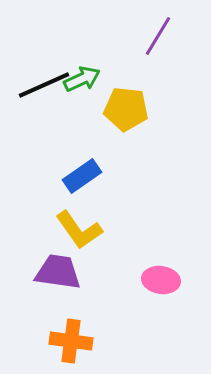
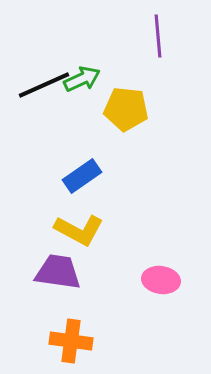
purple line: rotated 36 degrees counterclockwise
yellow L-shape: rotated 27 degrees counterclockwise
